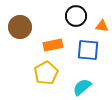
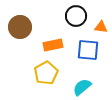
orange triangle: moved 1 px left, 1 px down
